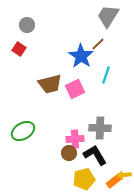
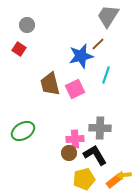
blue star: rotated 25 degrees clockwise
brown trapezoid: rotated 90 degrees clockwise
